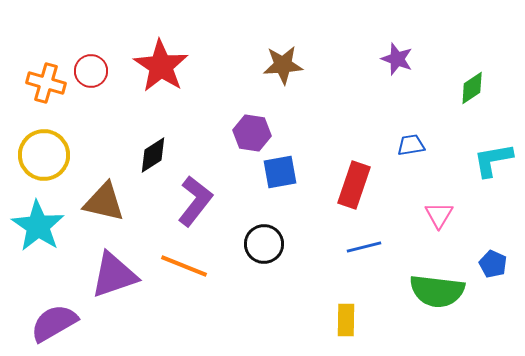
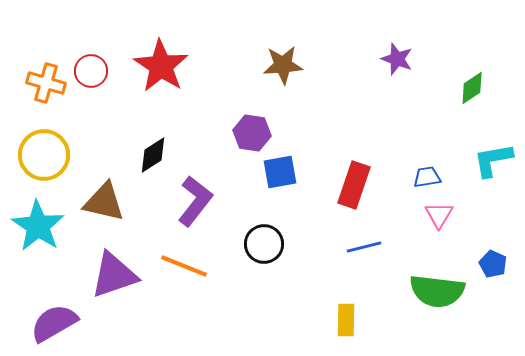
blue trapezoid: moved 16 px right, 32 px down
